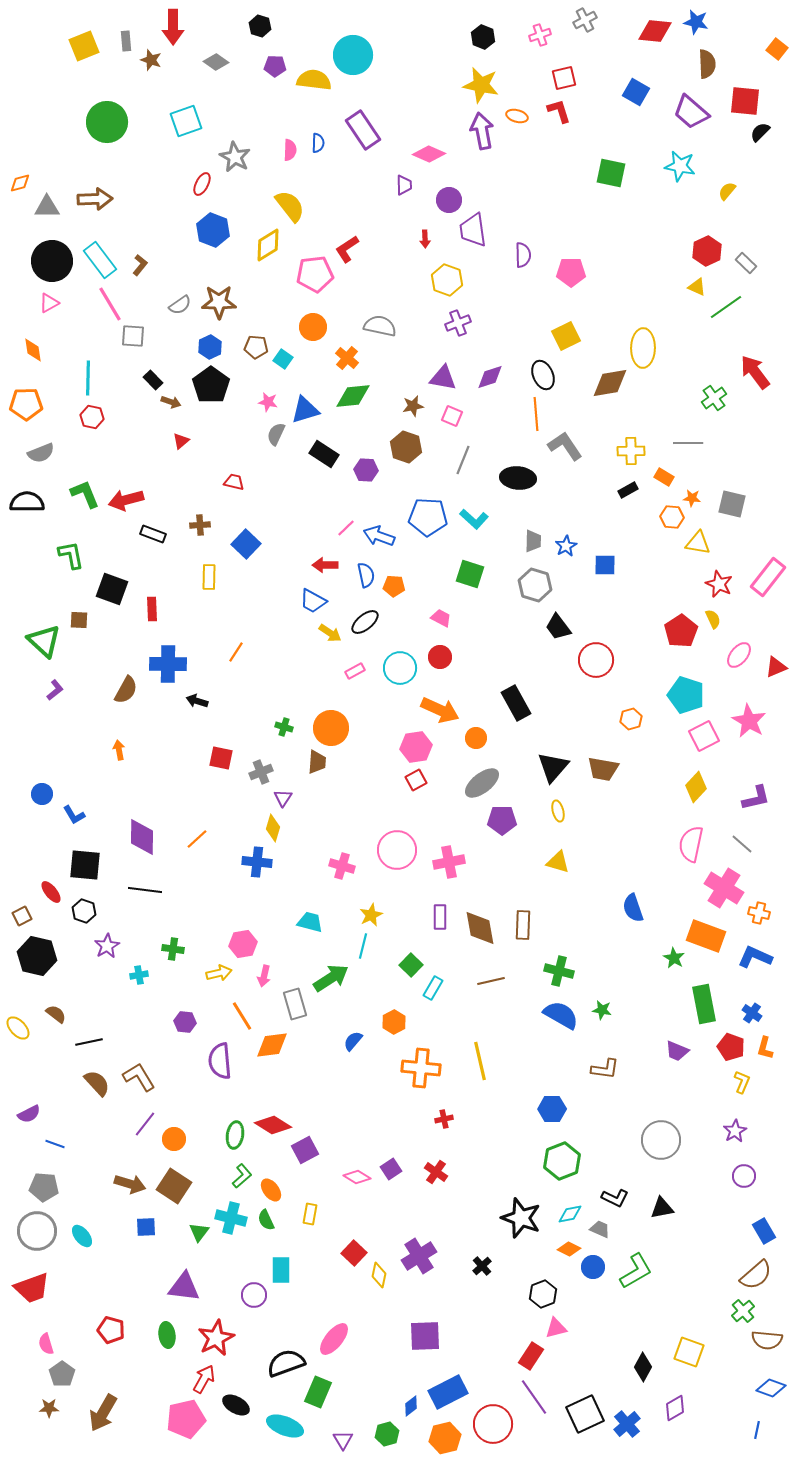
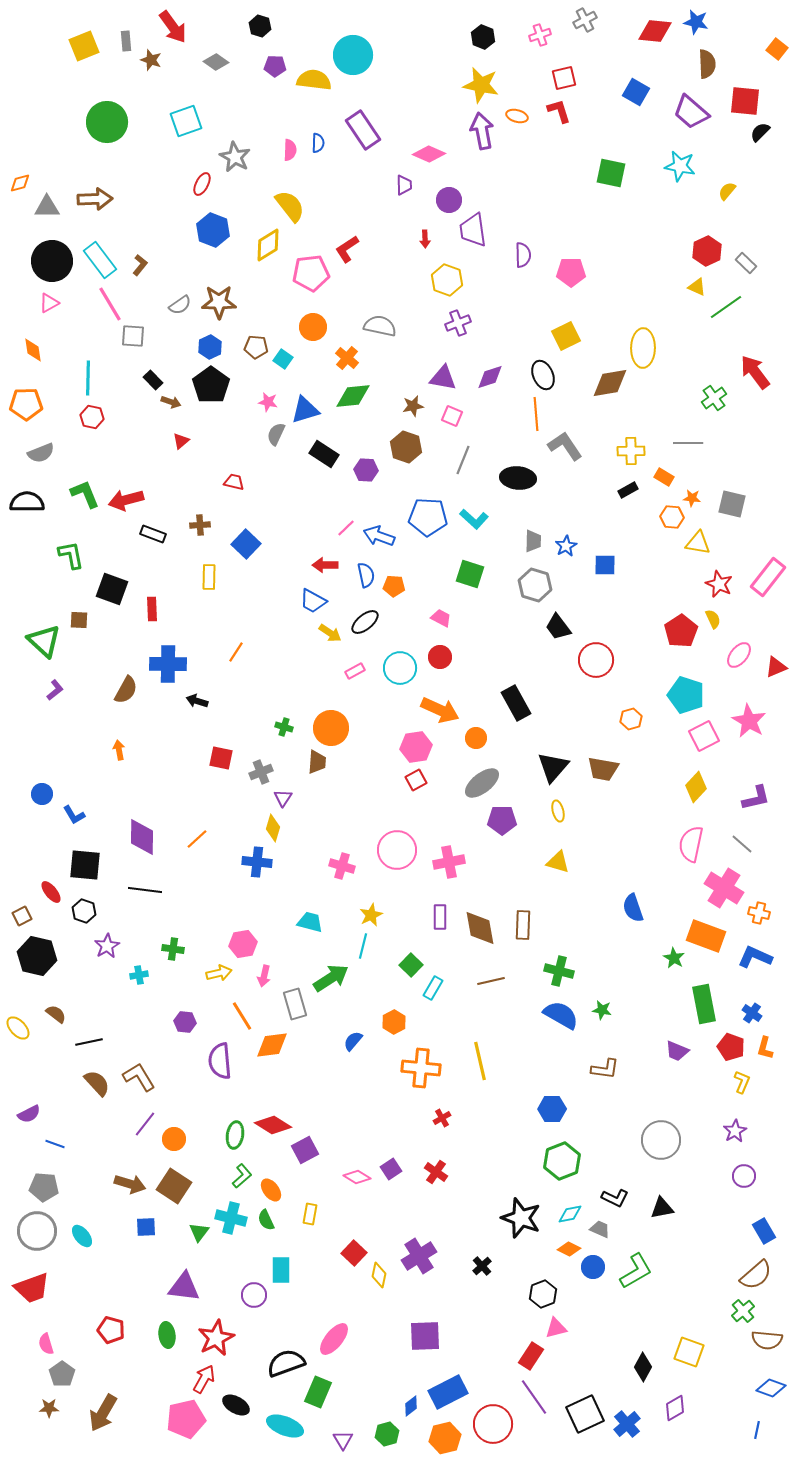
red arrow at (173, 27): rotated 36 degrees counterclockwise
pink pentagon at (315, 274): moved 4 px left, 1 px up
red cross at (444, 1119): moved 2 px left, 1 px up; rotated 18 degrees counterclockwise
